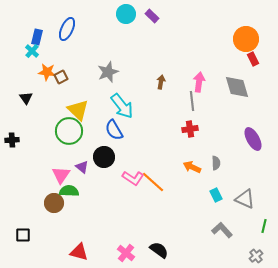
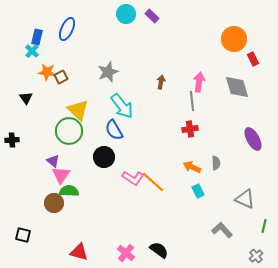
orange circle: moved 12 px left
purple triangle: moved 29 px left, 6 px up
cyan rectangle: moved 18 px left, 4 px up
black square: rotated 14 degrees clockwise
